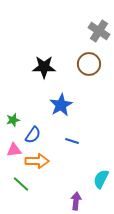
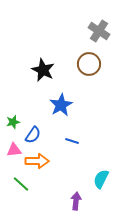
black star: moved 1 px left, 3 px down; rotated 25 degrees clockwise
green star: moved 2 px down
